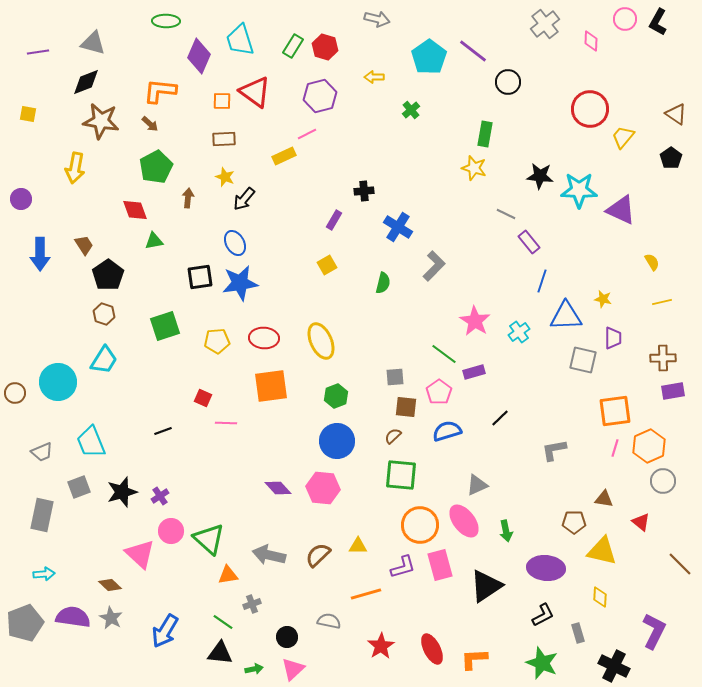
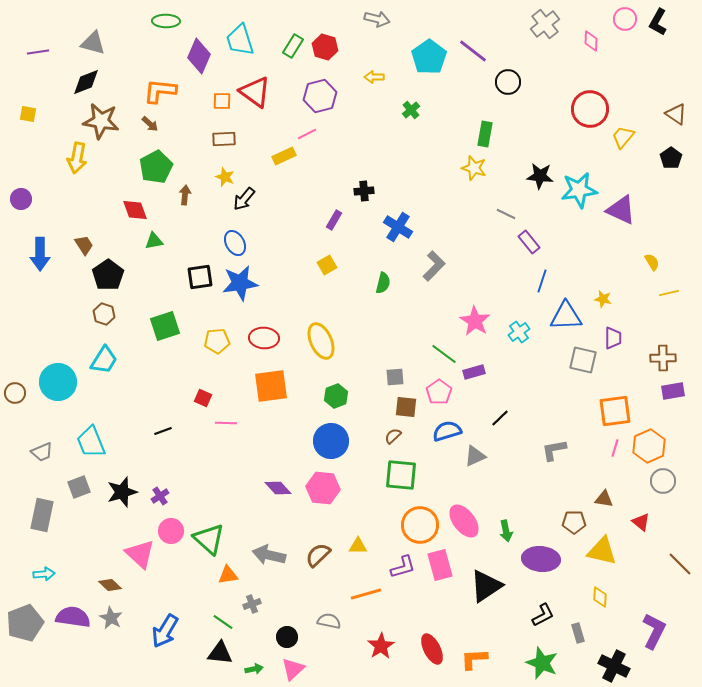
yellow arrow at (75, 168): moved 2 px right, 10 px up
cyan star at (579, 190): rotated 9 degrees counterclockwise
brown arrow at (188, 198): moved 3 px left, 3 px up
yellow line at (662, 302): moved 7 px right, 9 px up
blue circle at (337, 441): moved 6 px left
gray triangle at (477, 485): moved 2 px left, 29 px up
purple ellipse at (546, 568): moved 5 px left, 9 px up
